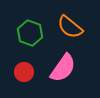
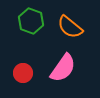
green hexagon: moved 1 px right, 12 px up
red circle: moved 1 px left, 1 px down
